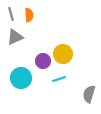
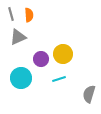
gray triangle: moved 3 px right
purple circle: moved 2 px left, 2 px up
